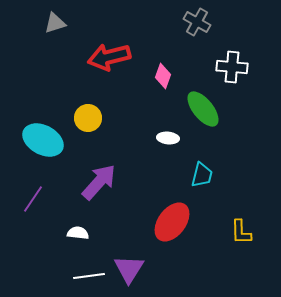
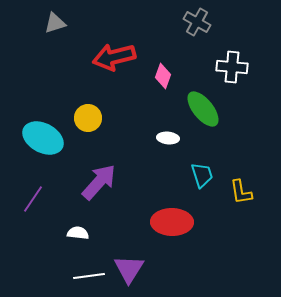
red arrow: moved 5 px right
cyan ellipse: moved 2 px up
cyan trapezoid: rotated 32 degrees counterclockwise
red ellipse: rotated 54 degrees clockwise
yellow L-shape: moved 40 px up; rotated 8 degrees counterclockwise
